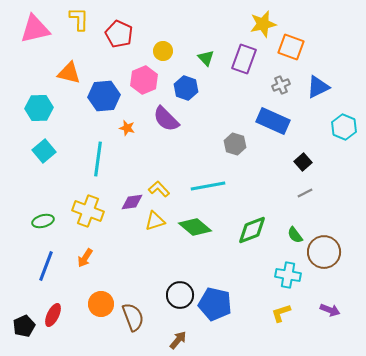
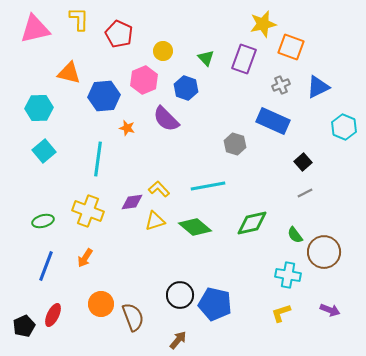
green diamond at (252, 230): moved 7 px up; rotated 8 degrees clockwise
